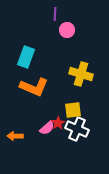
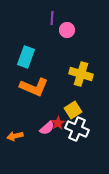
purple line: moved 3 px left, 4 px down
yellow square: rotated 24 degrees counterclockwise
orange arrow: rotated 14 degrees counterclockwise
